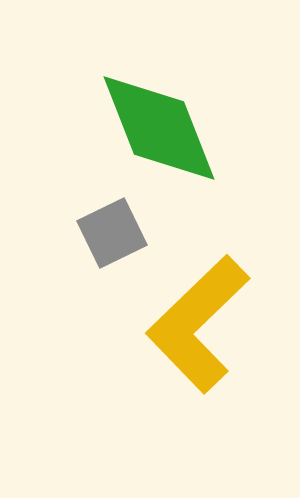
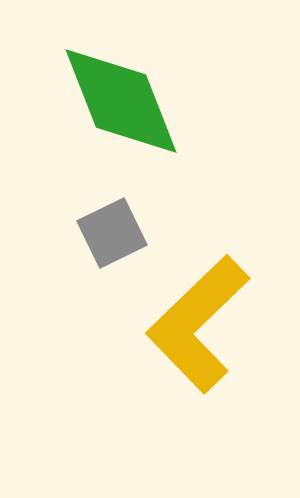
green diamond: moved 38 px left, 27 px up
